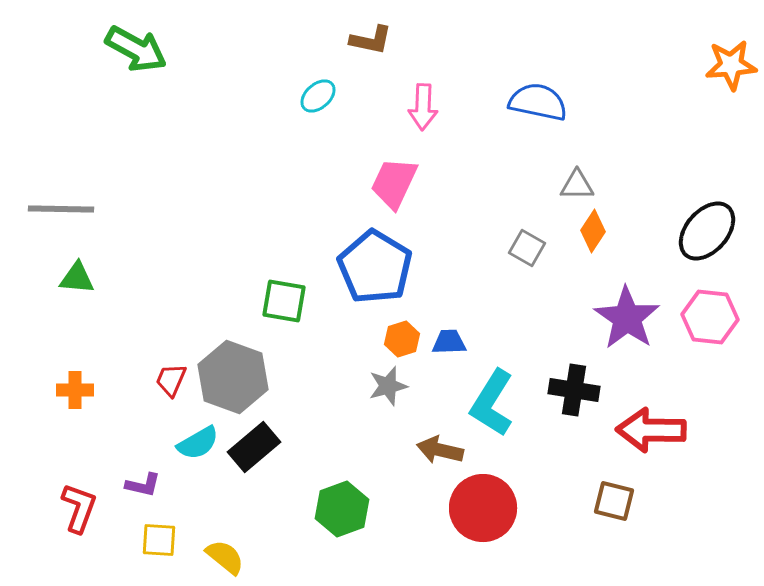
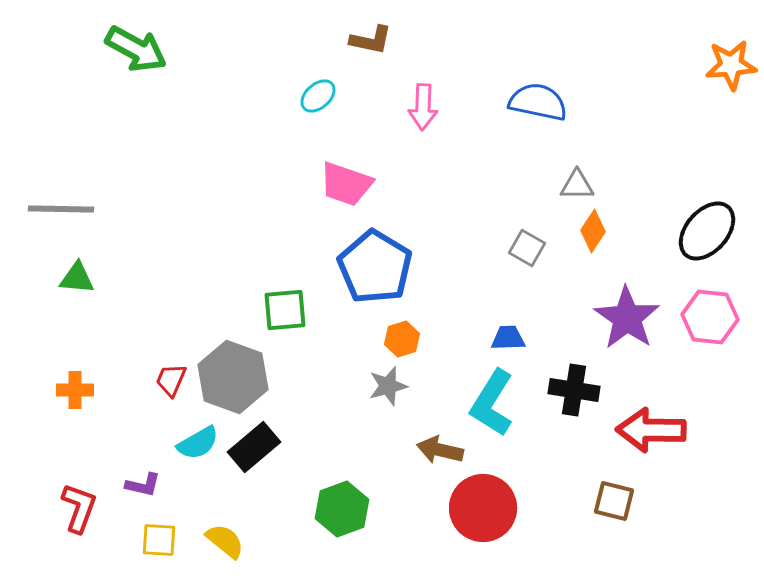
pink trapezoid: moved 48 px left, 1 px down; rotated 96 degrees counterclockwise
green square: moved 1 px right, 9 px down; rotated 15 degrees counterclockwise
blue trapezoid: moved 59 px right, 4 px up
yellow semicircle: moved 16 px up
